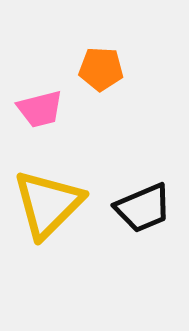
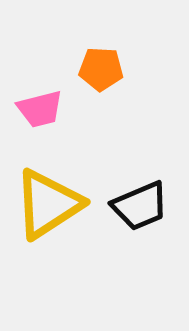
yellow triangle: rotated 12 degrees clockwise
black trapezoid: moved 3 px left, 2 px up
